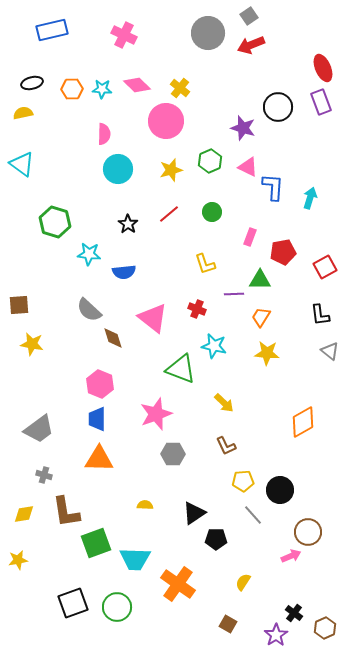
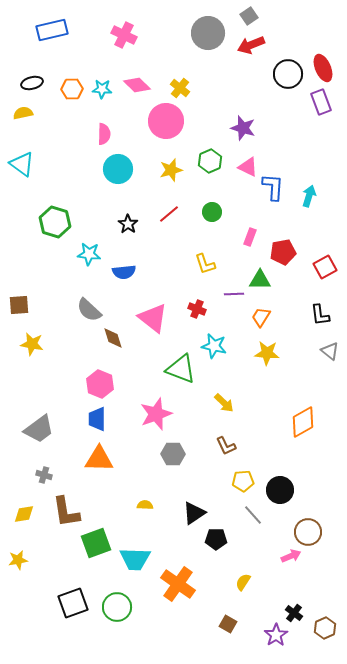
black circle at (278, 107): moved 10 px right, 33 px up
cyan arrow at (310, 198): moved 1 px left, 2 px up
